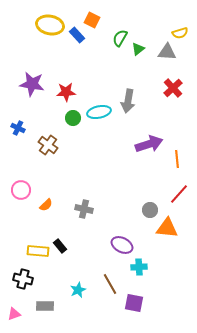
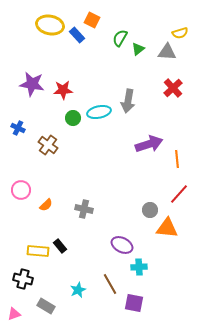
red star: moved 3 px left, 2 px up
gray rectangle: moved 1 px right; rotated 30 degrees clockwise
